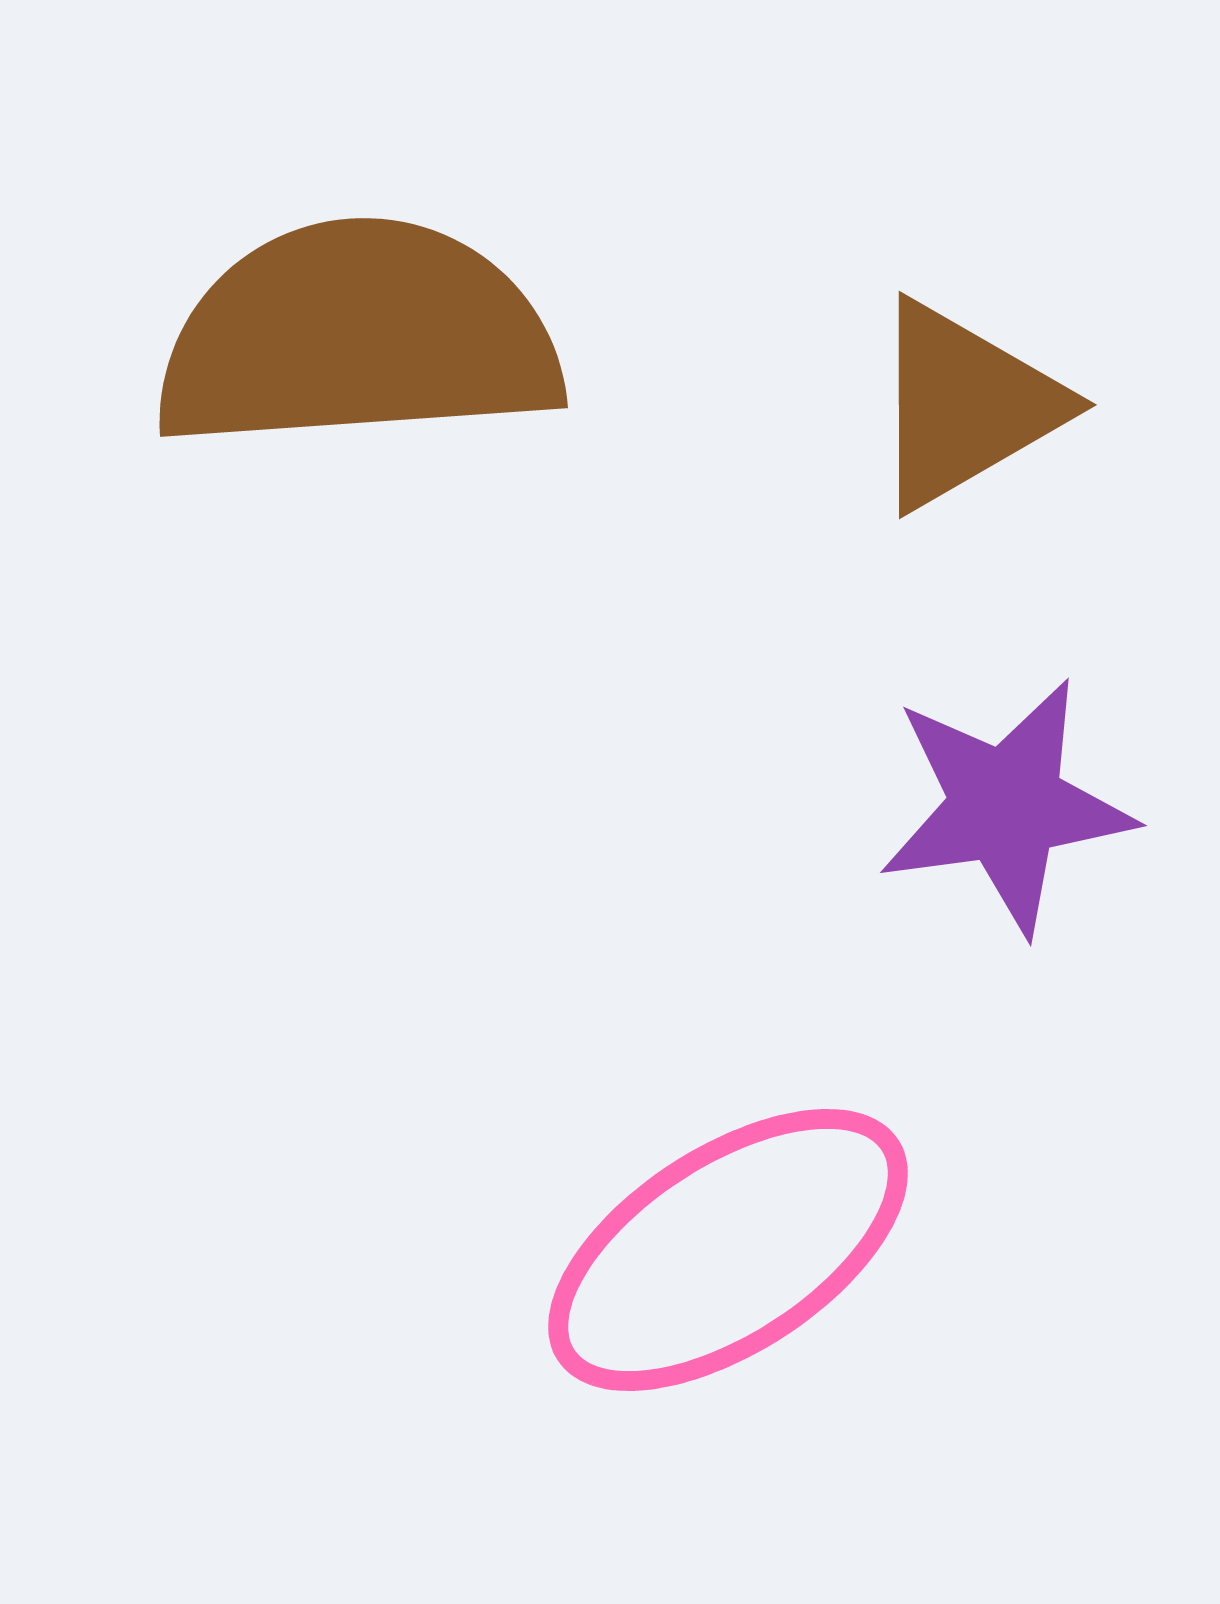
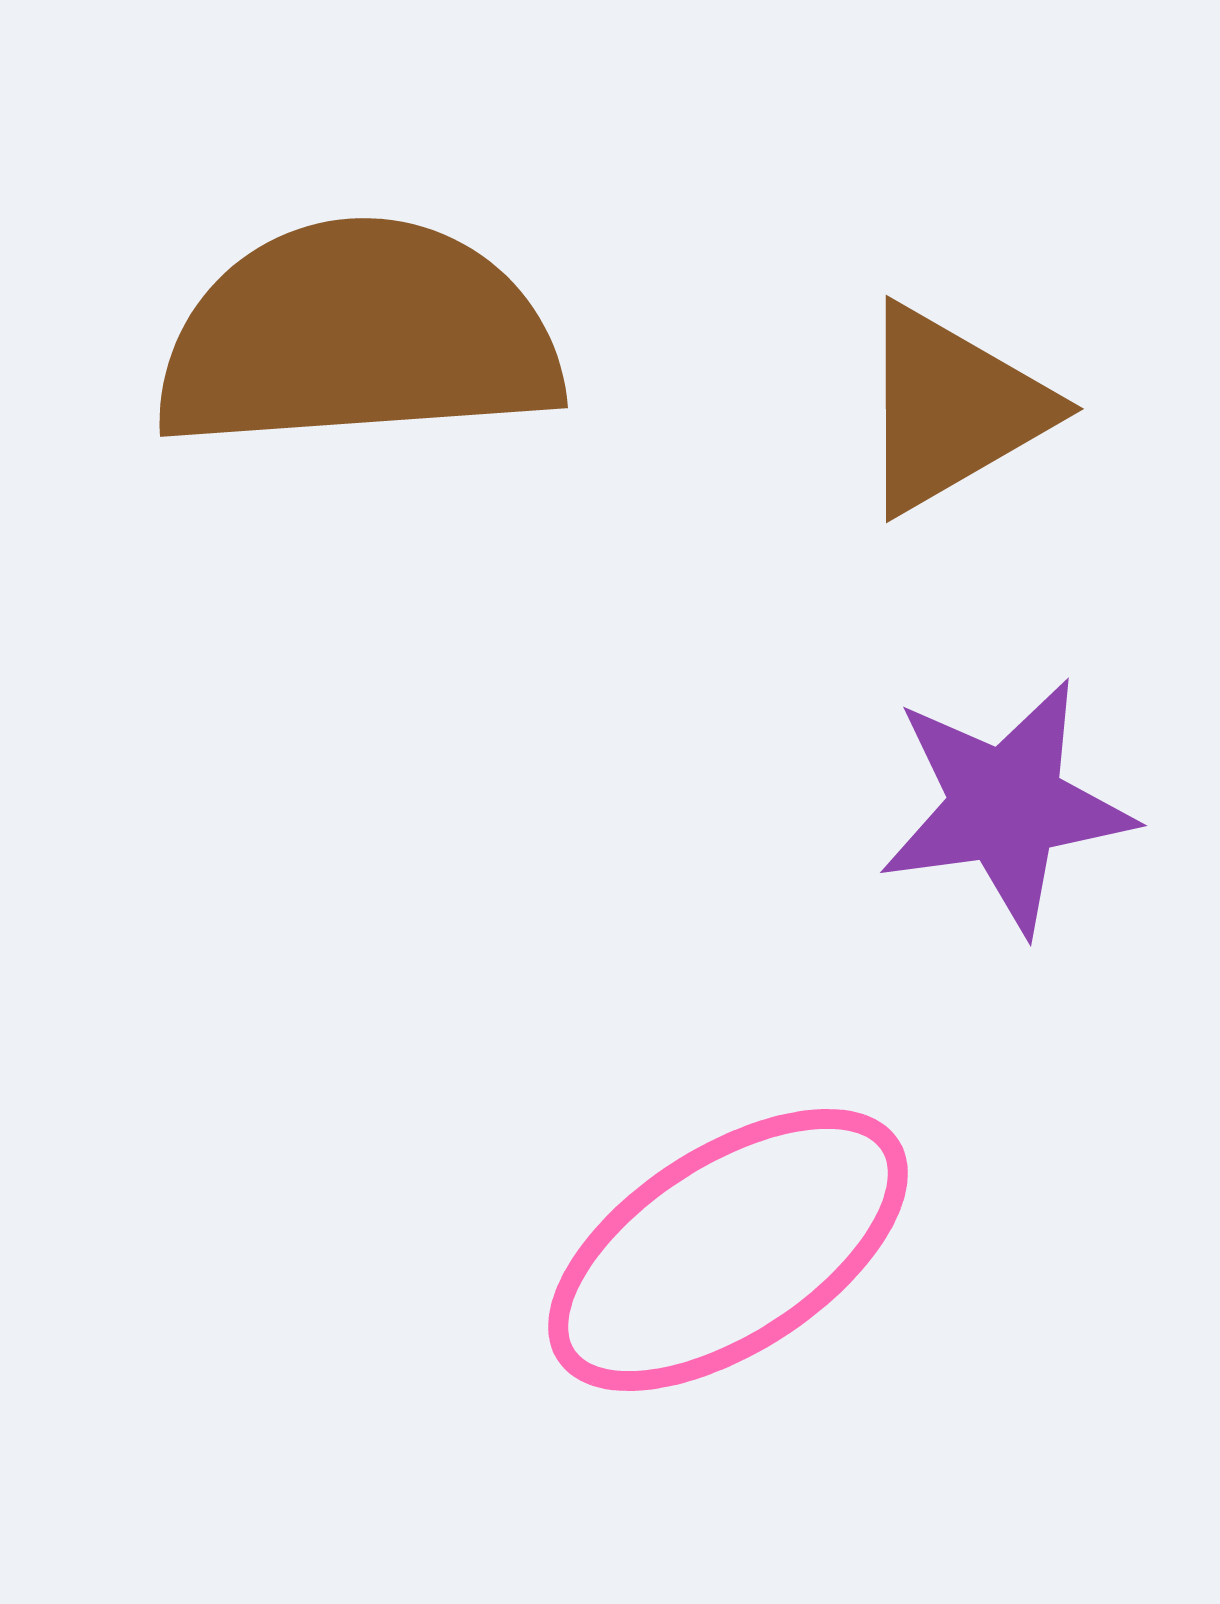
brown triangle: moved 13 px left, 4 px down
